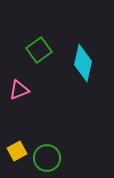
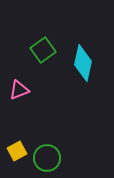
green square: moved 4 px right
